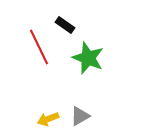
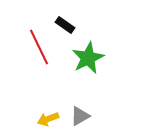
green star: rotated 24 degrees clockwise
